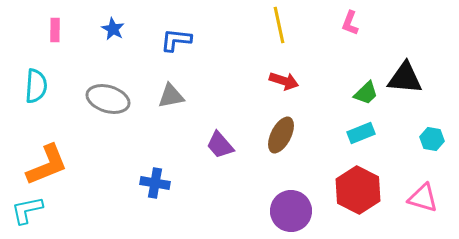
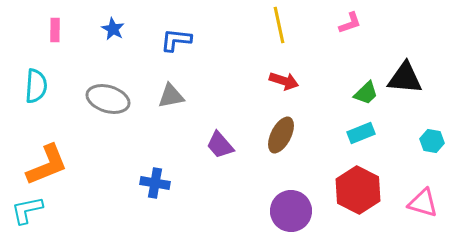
pink L-shape: rotated 130 degrees counterclockwise
cyan hexagon: moved 2 px down
pink triangle: moved 5 px down
